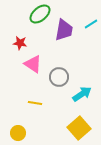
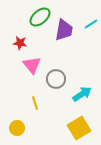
green ellipse: moved 3 px down
pink triangle: moved 1 px left, 1 px down; rotated 18 degrees clockwise
gray circle: moved 3 px left, 2 px down
yellow line: rotated 64 degrees clockwise
yellow square: rotated 10 degrees clockwise
yellow circle: moved 1 px left, 5 px up
